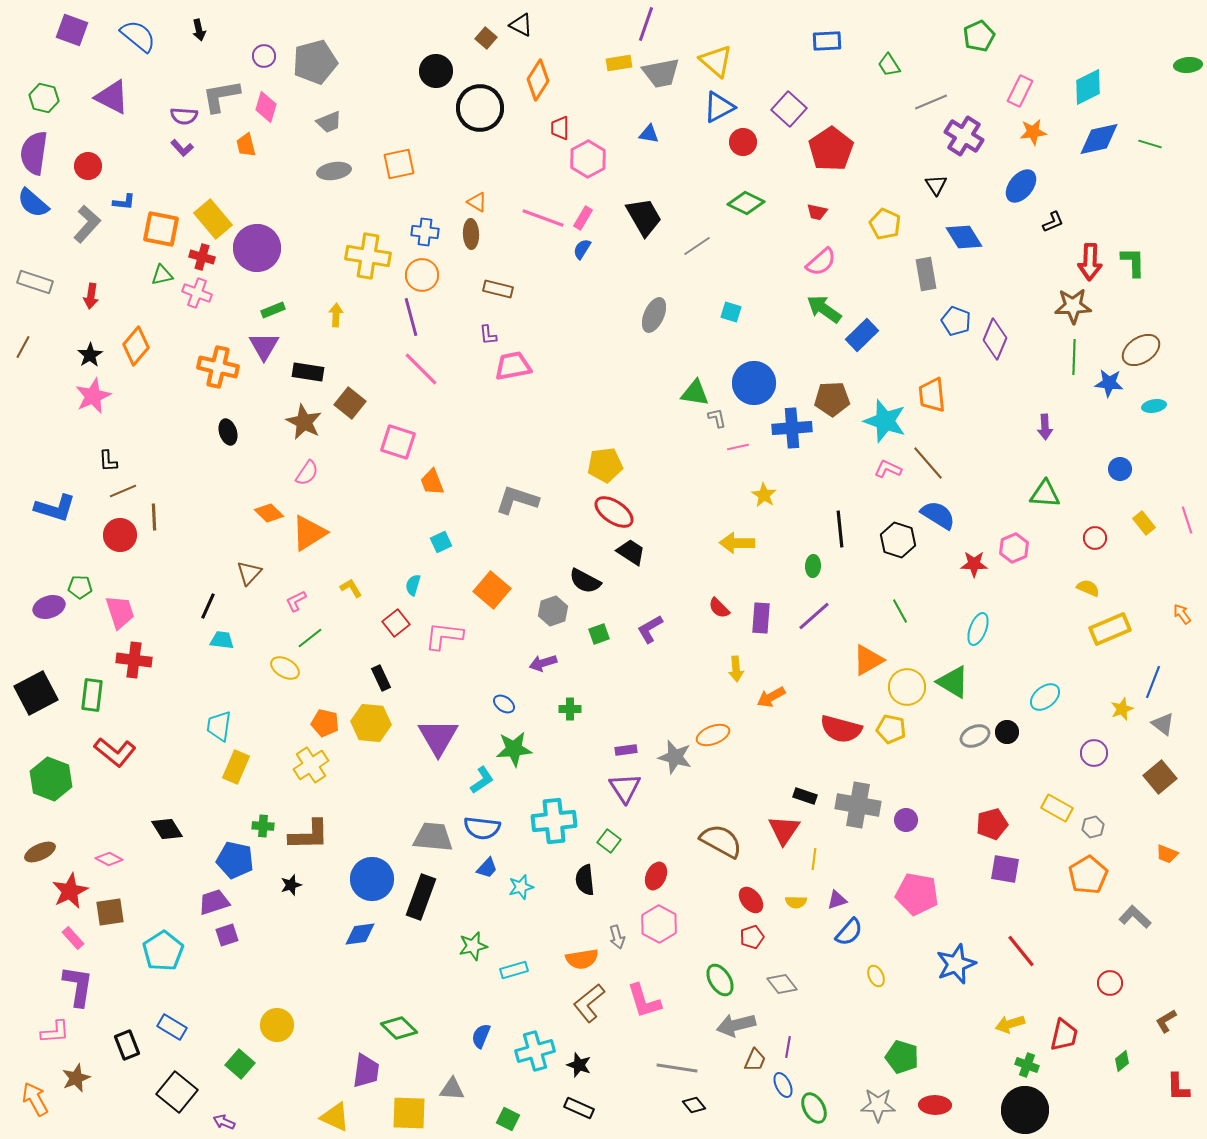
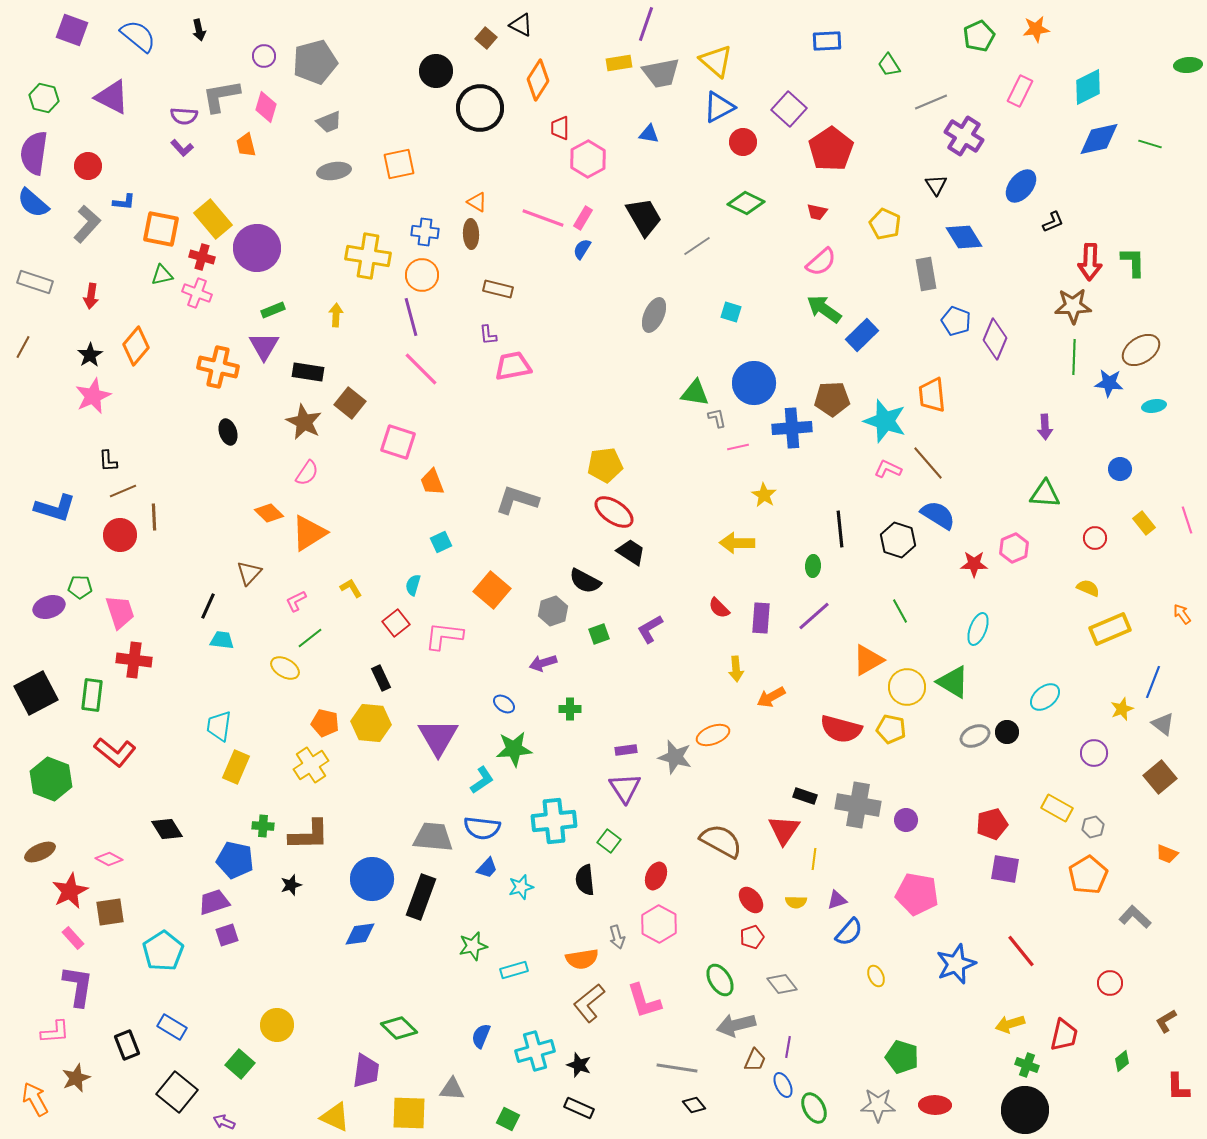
orange star at (1033, 132): moved 3 px right, 103 px up
